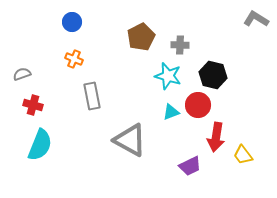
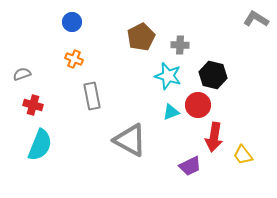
red arrow: moved 2 px left
